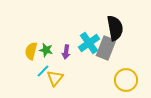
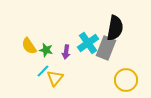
black semicircle: rotated 20 degrees clockwise
cyan cross: moved 1 px left
yellow semicircle: moved 2 px left, 5 px up; rotated 48 degrees counterclockwise
